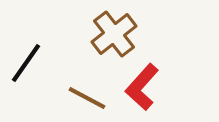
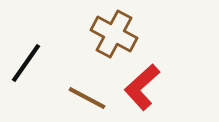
brown cross: rotated 24 degrees counterclockwise
red L-shape: rotated 6 degrees clockwise
